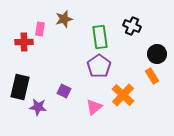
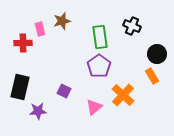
brown star: moved 2 px left, 2 px down
pink rectangle: rotated 24 degrees counterclockwise
red cross: moved 1 px left, 1 px down
purple star: moved 4 px down; rotated 12 degrees counterclockwise
